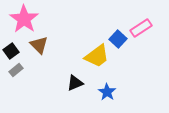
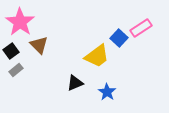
pink star: moved 4 px left, 3 px down
blue square: moved 1 px right, 1 px up
